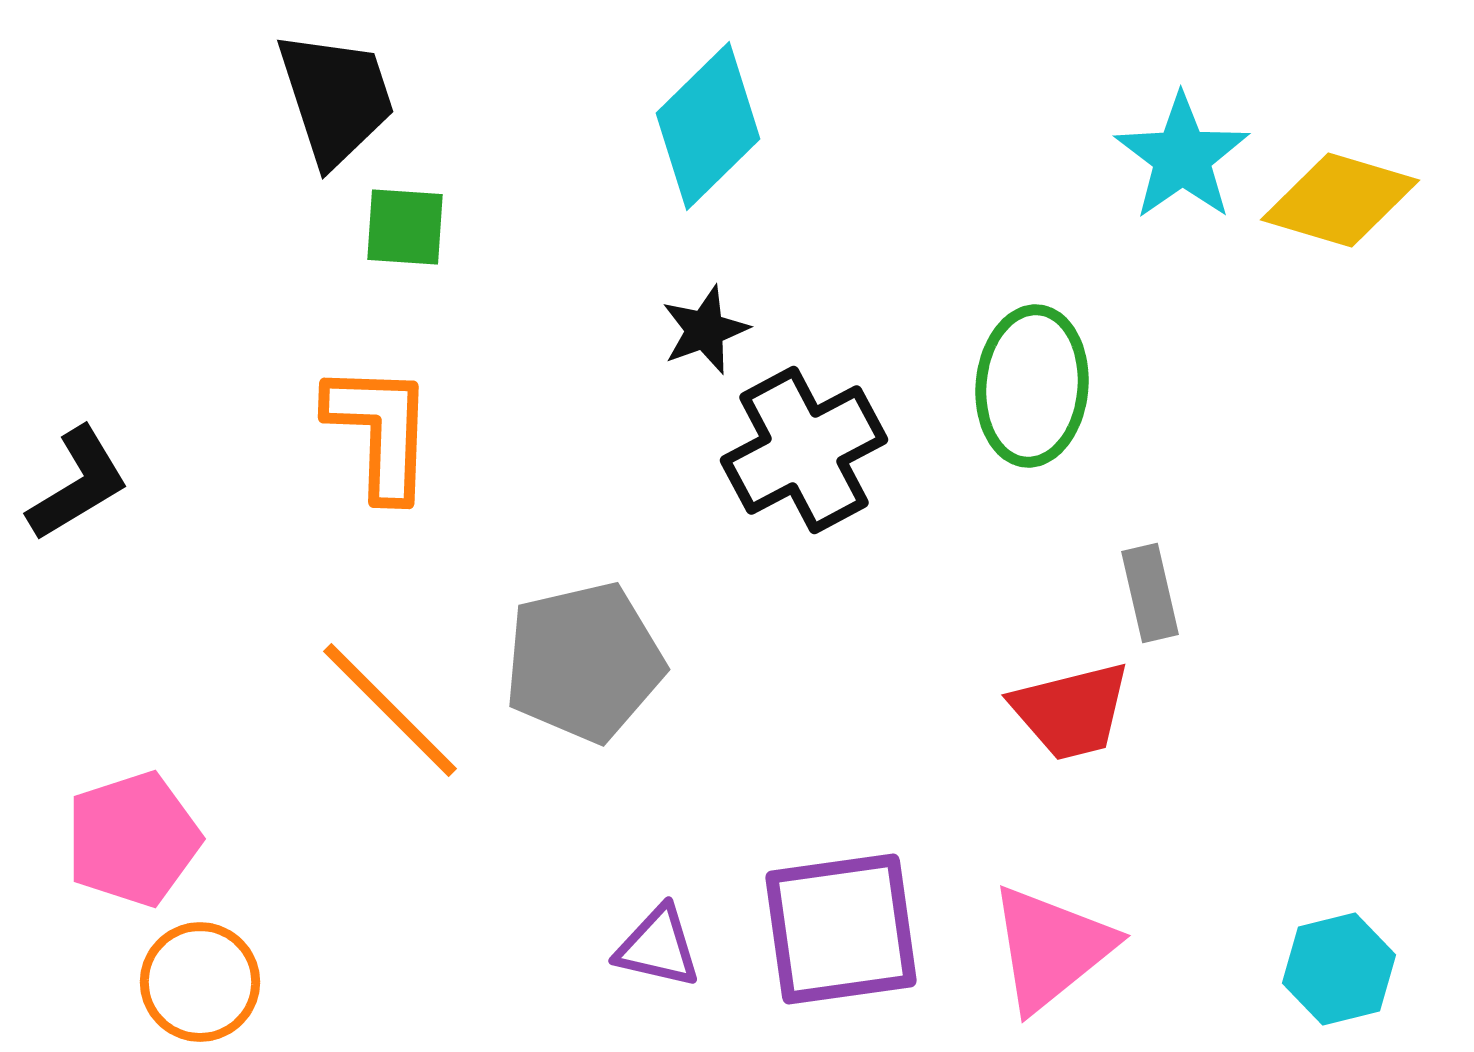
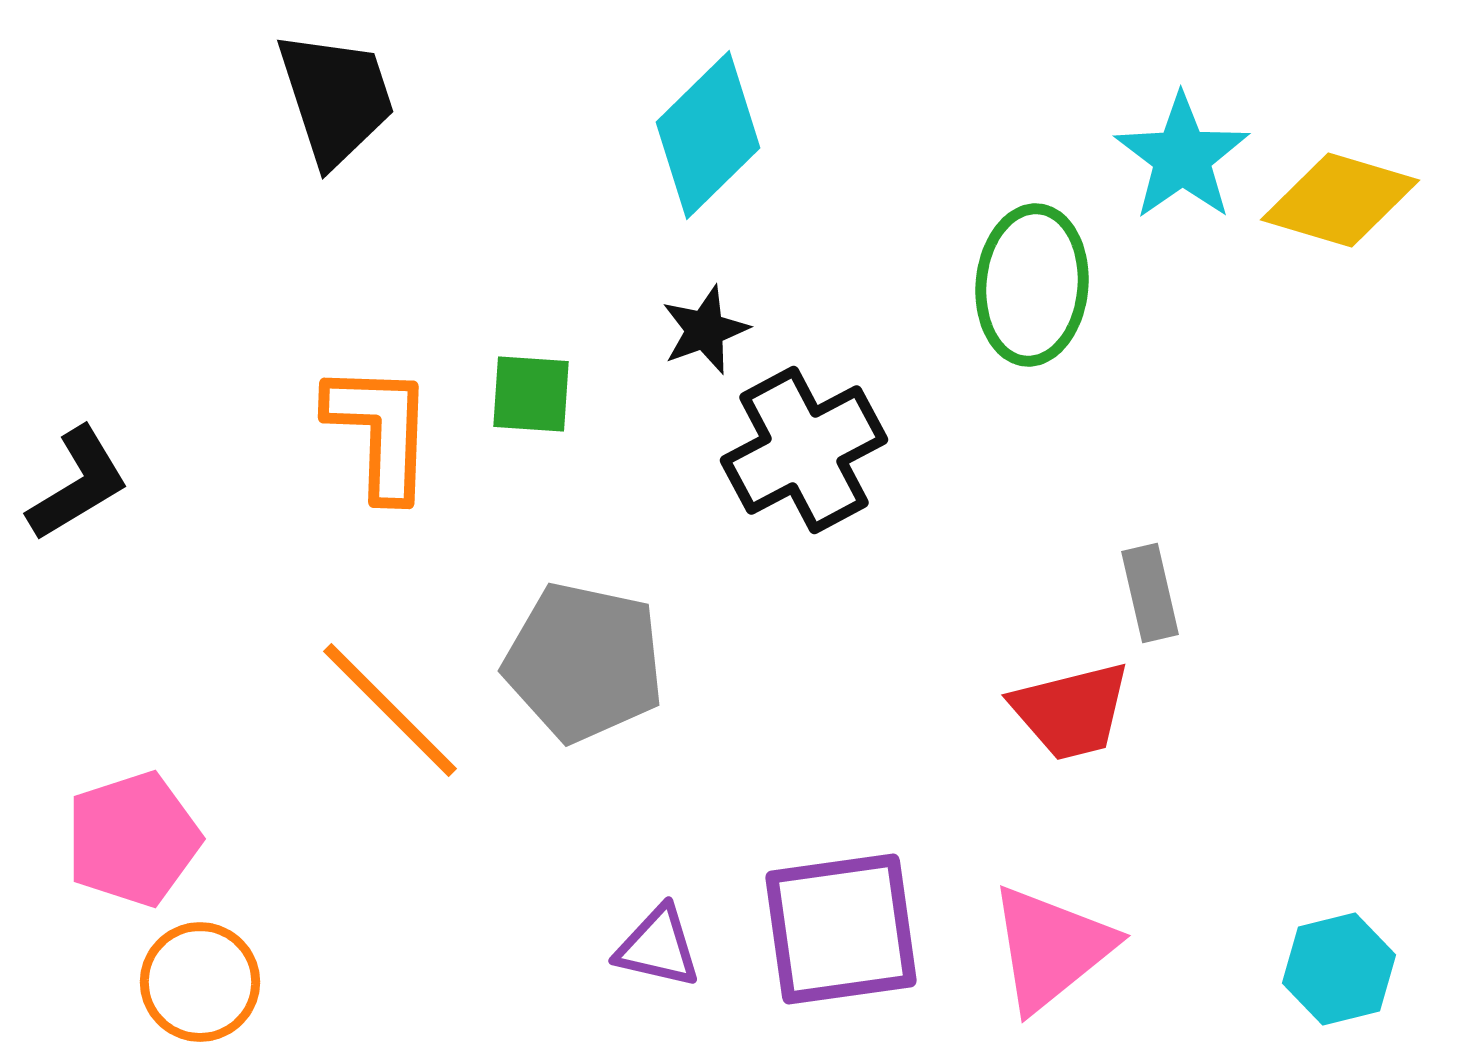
cyan diamond: moved 9 px down
green square: moved 126 px right, 167 px down
green ellipse: moved 101 px up
gray pentagon: rotated 25 degrees clockwise
